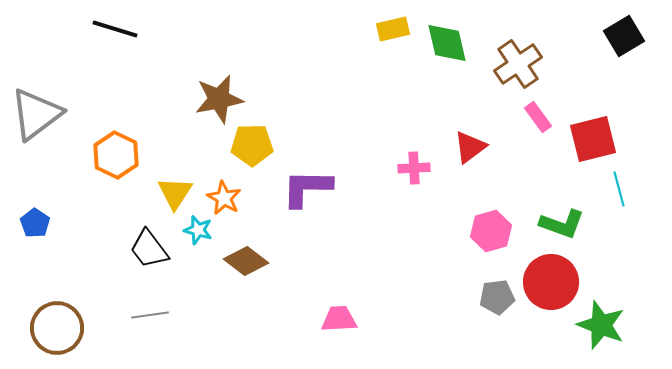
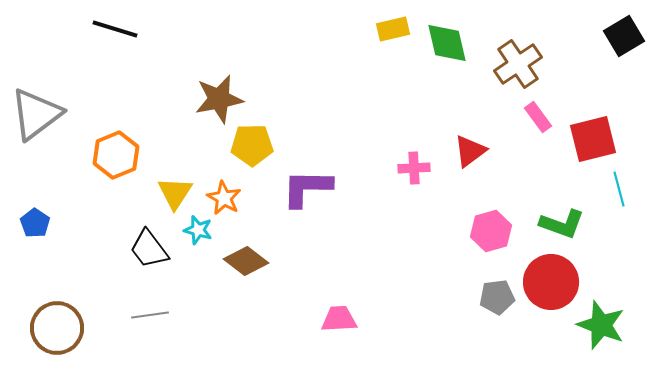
red triangle: moved 4 px down
orange hexagon: rotated 12 degrees clockwise
